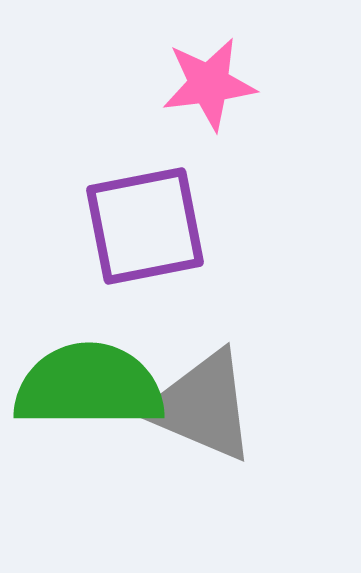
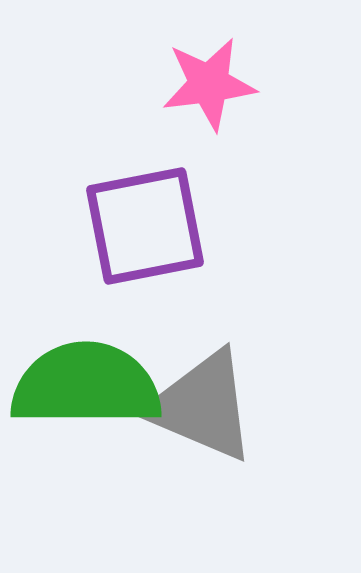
green semicircle: moved 3 px left, 1 px up
